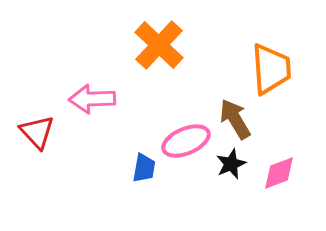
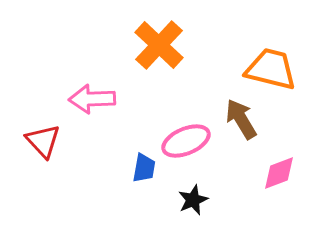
orange trapezoid: rotated 72 degrees counterclockwise
brown arrow: moved 6 px right
red triangle: moved 6 px right, 9 px down
black star: moved 38 px left, 36 px down
